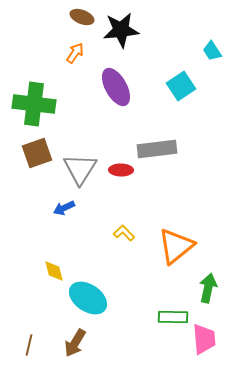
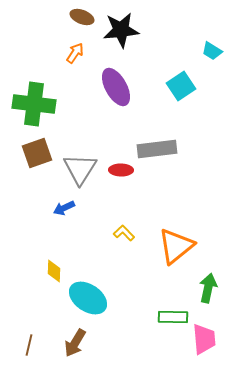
cyan trapezoid: rotated 25 degrees counterclockwise
yellow diamond: rotated 15 degrees clockwise
